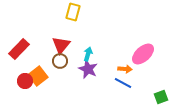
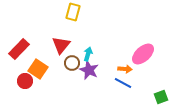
brown circle: moved 12 px right, 2 px down
purple star: moved 1 px right, 1 px down
orange square: moved 7 px up; rotated 18 degrees counterclockwise
